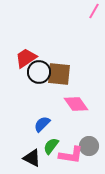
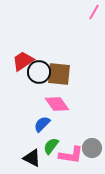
pink line: moved 1 px down
red trapezoid: moved 3 px left, 3 px down
pink diamond: moved 19 px left
gray circle: moved 3 px right, 2 px down
